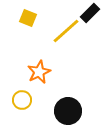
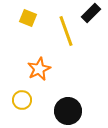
black rectangle: moved 1 px right
yellow line: rotated 68 degrees counterclockwise
orange star: moved 3 px up
